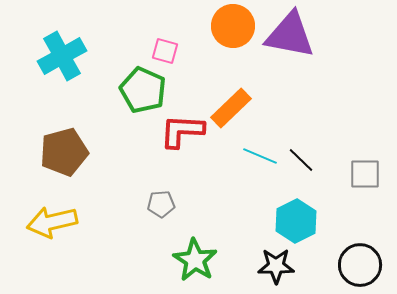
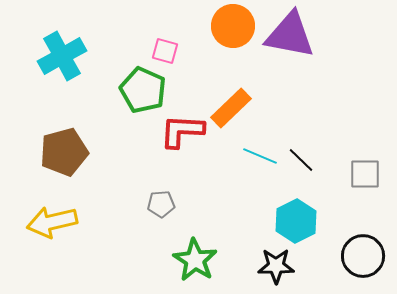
black circle: moved 3 px right, 9 px up
